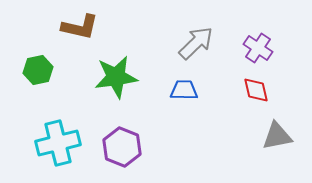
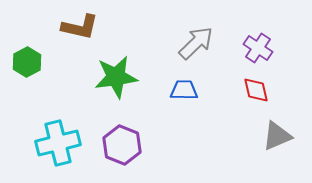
green hexagon: moved 11 px left, 8 px up; rotated 16 degrees counterclockwise
gray triangle: rotated 12 degrees counterclockwise
purple hexagon: moved 2 px up
